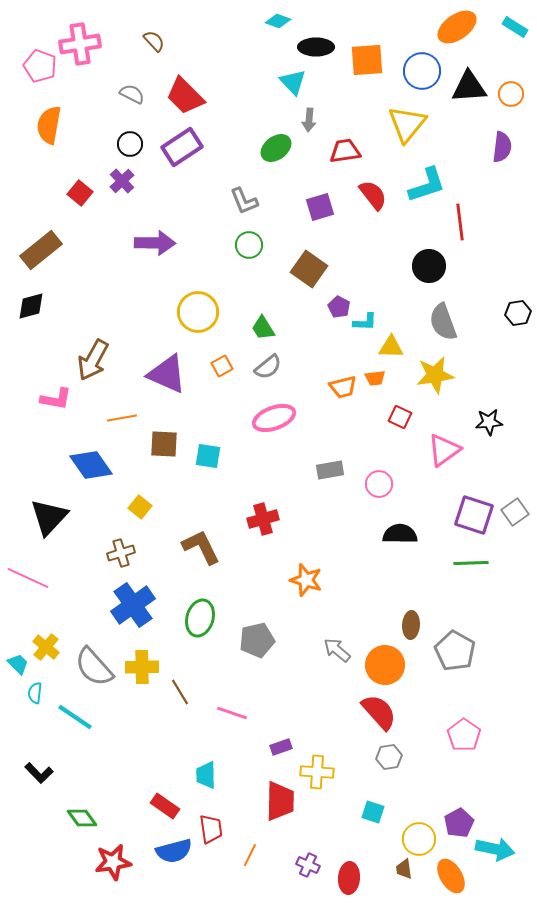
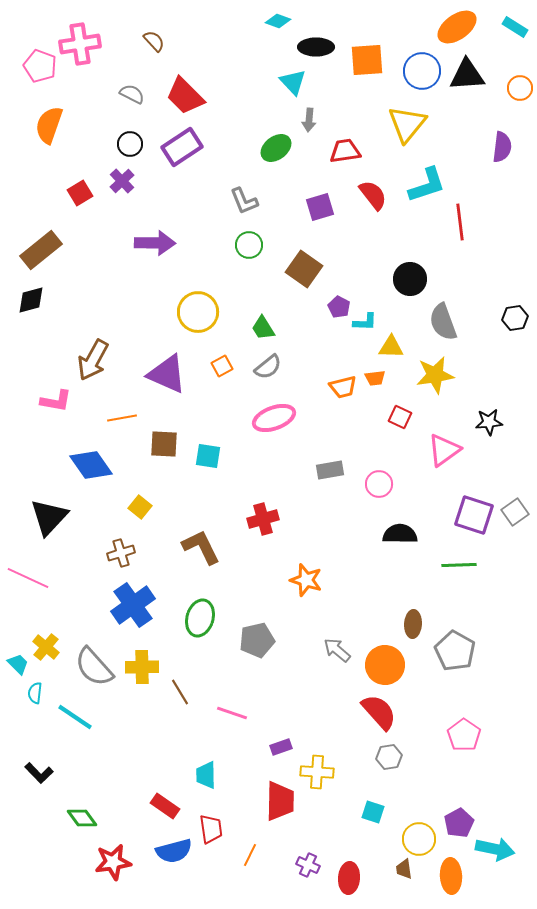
black triangle at (469, 87): moved 2 px left, 12 px up
orange circle at (511, 94): moved 9 px right, 6 px up
orange semicircle at (49, 125): rotated 9 degrees clockwise
red square at (80, 193): rotated 20 degrees clockwise
black circle at (429, 266): moved 19 px left, 13 px down
brown square at (309, 269): moved 5 px left
black diamond at (31, 306): moved 6 px up
black hexagon at (518, 313): moved 3 px left, 5 px down
pink L-shape at (56, 399): moved 2 px down
green line at (471, 563): moved 12 px left, 2 px down
brown ellipse at (411, 625): moved 2 px right, 1 px up
orange ellipse at (451, 876): rotated 28 degrees clockwise
